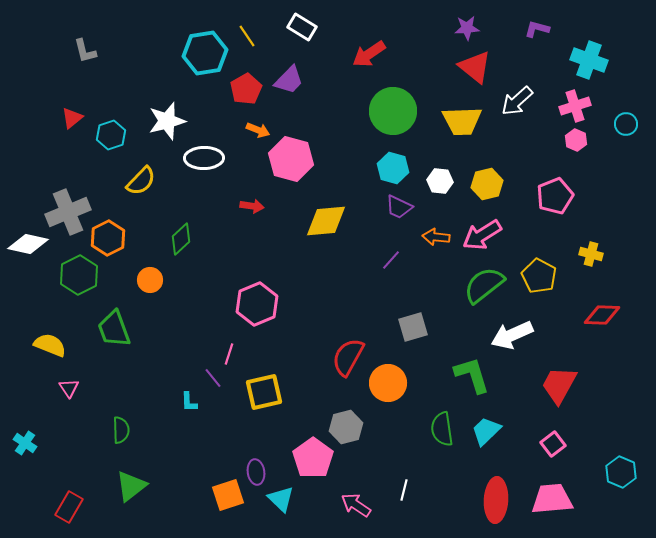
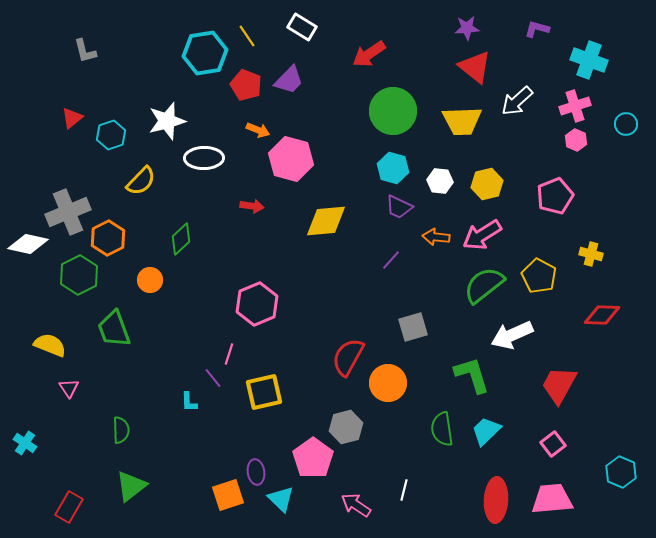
red pentagon at (246, 89): moved 4 px up; rotated 20 degrees counterclockwise
